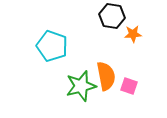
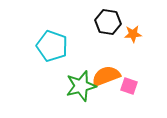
black hexagon: moved 4 px left, 6 px down
orange semicircle: rotated 100 degrees counterclockwise
